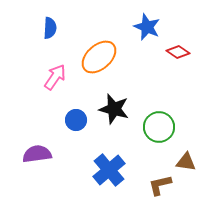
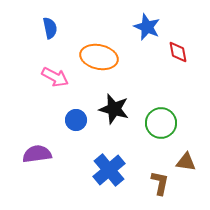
blue semicircle: rotated 15 degrees counterclockwise
red diamond: rotated 45 degrees clockwise
orange ellipse: rotated 54 degrees clockwise
pink arrow: rotated 84 degrees clockwise
green circle: moved 2 px right, 4 px up
brown L-shape: moved 2 px up; rotated 115 degrees clockwise
